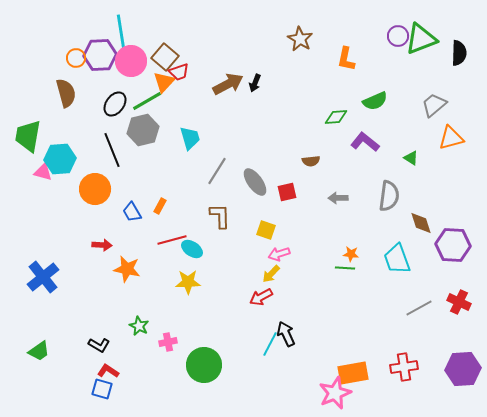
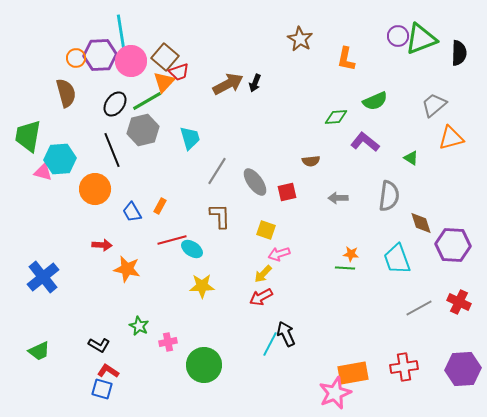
yellow arrow at (271, 274): moved 8 px left
yellow star at (188, 282): moved 14 px right, 4 px down
green trapezoid at (39, 351): rotated 10 degrees clockwise
